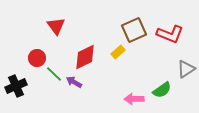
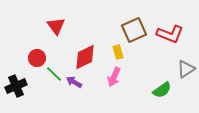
yellow rectangle: rotated 64 degrees counterclockwise
pink arrow: moved 20 px left, 22 px up; rotated 66 degrees counterclockwise
